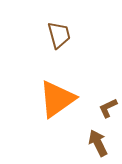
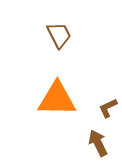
brown trapezoid: rotated 12 degrees counterclockwise
orange triangle: rotated 36 degrees clockwise
